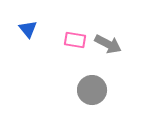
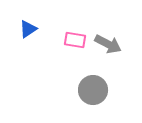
blue triangle: rotated 36 degrees clockwise
gray circle: moved 1 px right
